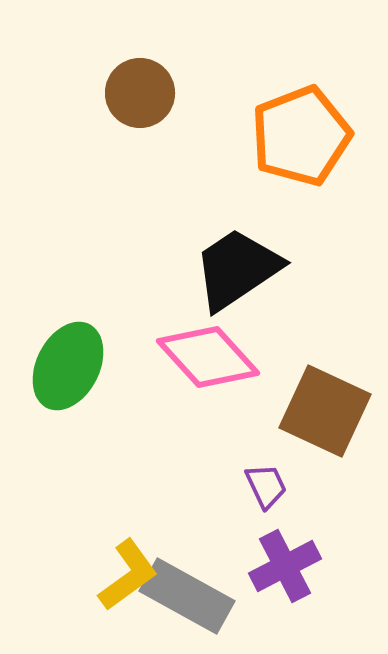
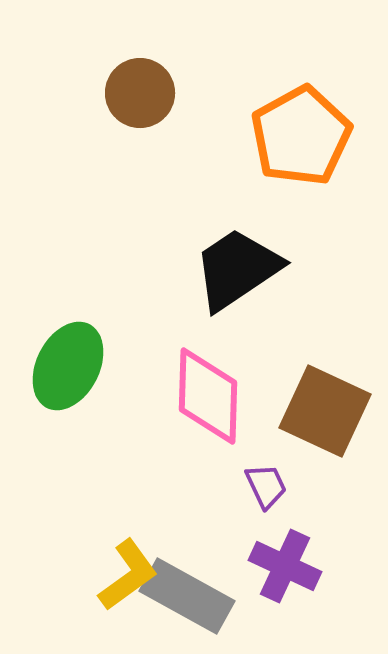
orange pentagon: rotated 8 degrees counterclockwise
pink diamond: moved 39 px down; rotated 44 degrees clockwise
purple cross: rotated 38 degrees counterclockwise
